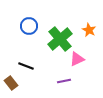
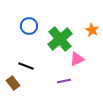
orange star: moved 3 px right
brown rectangle: moved 2 px right
